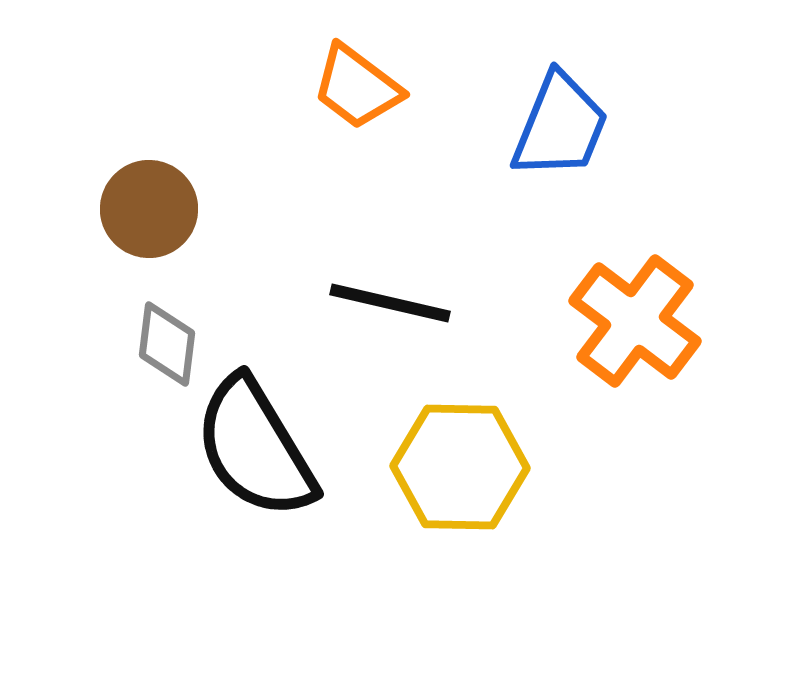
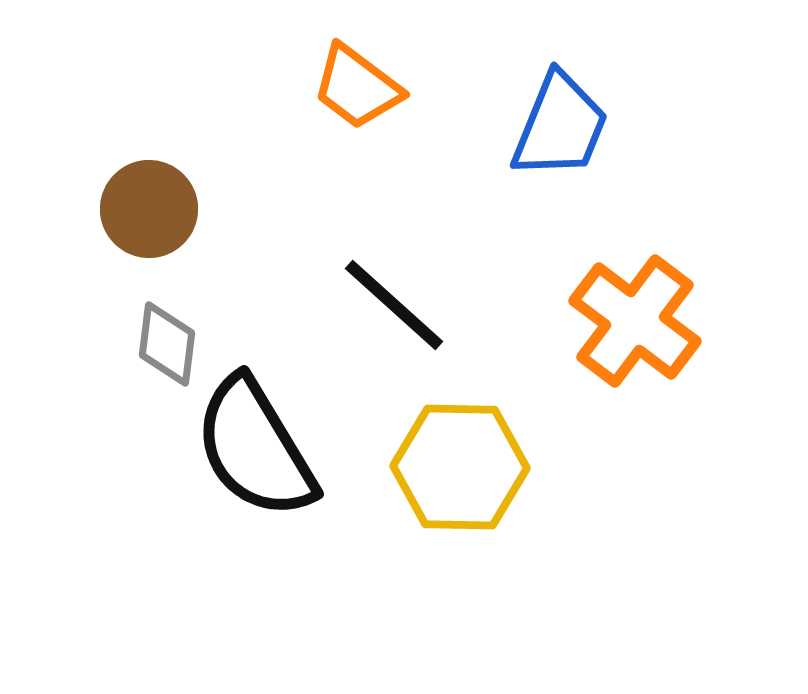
black line: moved 4 px right, 2 px down; rotated 29 degrees clockwise
